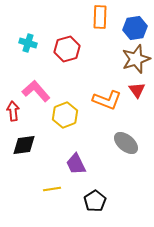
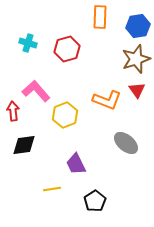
blue hexagon: moved 3 px right, 2 px up
